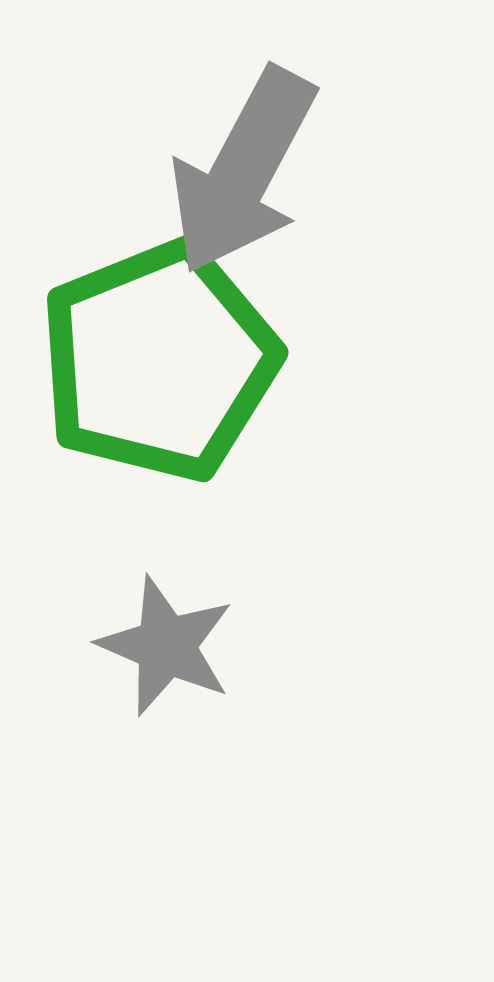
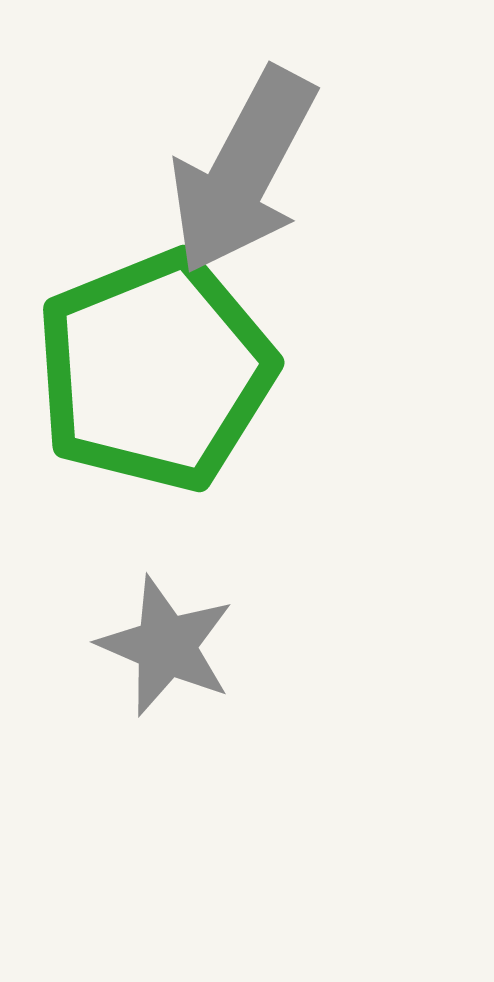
green pentagon: moved 4 px left, 10 px down
